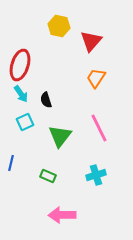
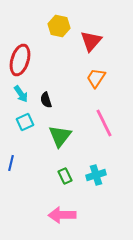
red ellipse: moved 5 px up
pink line: moved 5 px right, 5 px up
green rectangle: moved 17 px right; rotated 42 degrees clockwise
